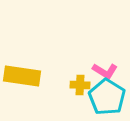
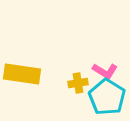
yellow rectangle: moved 2 px up
yellow cross: moved 2 px left, 2 px up; rotated 12 degrees counterclockwise
